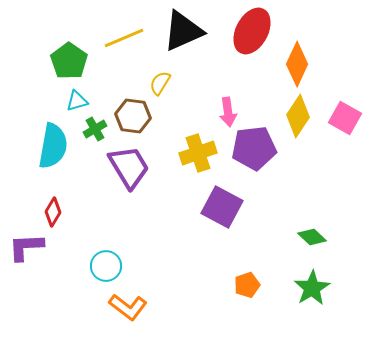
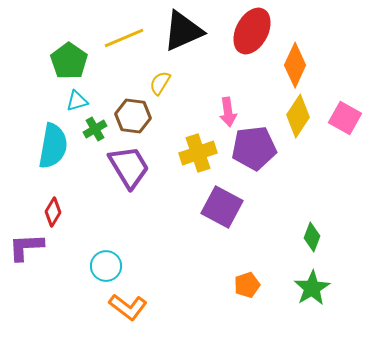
orange diamond: moved 2 px left, 1 px down
green diamond: rotated 68 degrees clockwise
